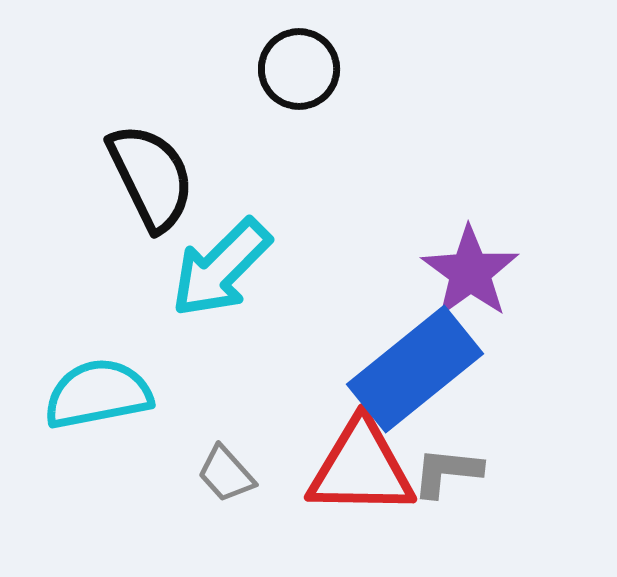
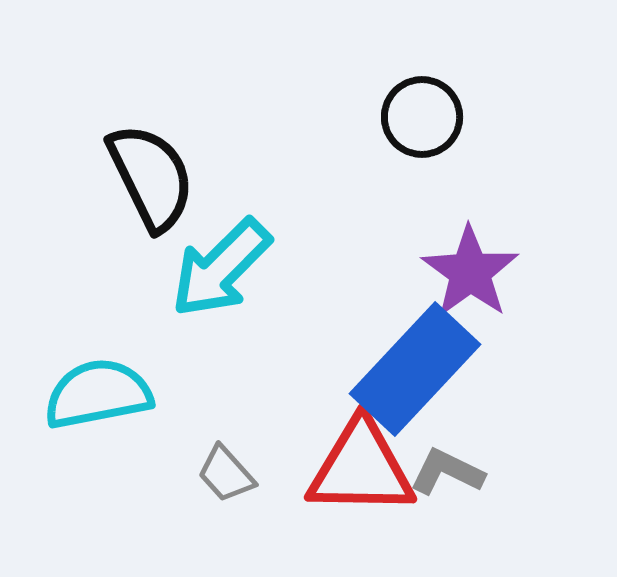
black circle: moved 123 px right, 48 px down
blue rectangle: rotated 8 degrees counterclockwise
gray L-shape: rotated 20 degrees clockwise
